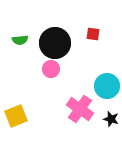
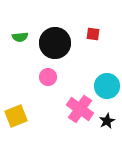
green semicircle: moved 3 px up
pink circle: moved 3 px left, 8 px down
black star: moved 4 px left, 2 px down; rotated 28 degrees clockwise
